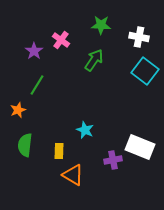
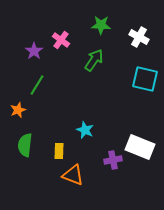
white cross: rotated 18 degrees clockwise
cyan square: moved 8 px down; rotated 24 degrees counterclockwise
orange triangle: rotated 10 degrees counterclockwise
